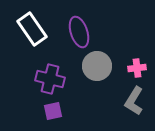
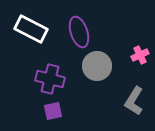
white rectangle: moved 1 px left; rotated 28 degrees counterclockwise
pink cross: moved 3 px right, 13 px up; rotated 18 degrees counterclockwise
